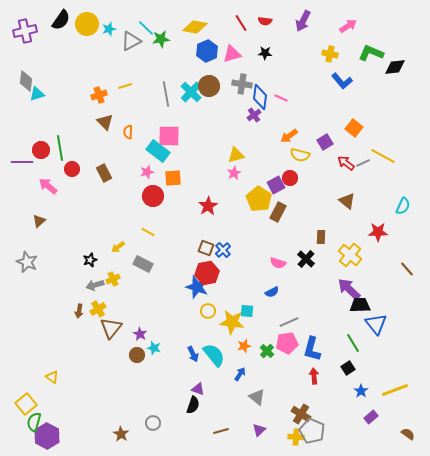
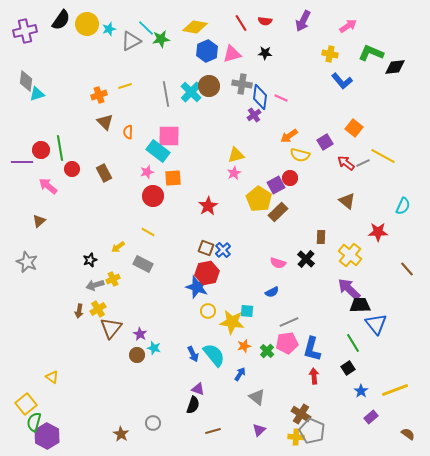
brown rectangle at (278, 212): rotated 18 degrees clockwise
brown line at (221, 431): moved 8 px left
